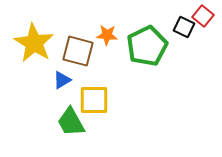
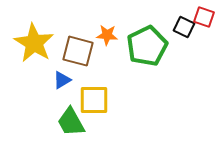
red square: moved 1 px right, 1 px down; rotated 20 degrees counterclockwise
